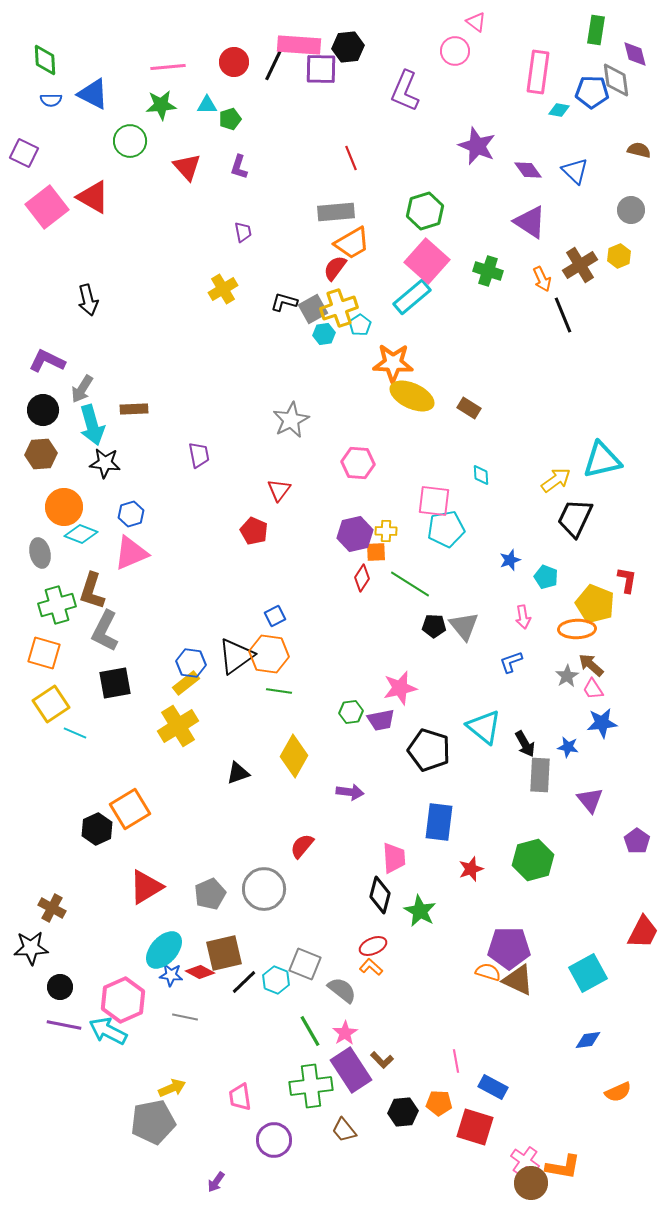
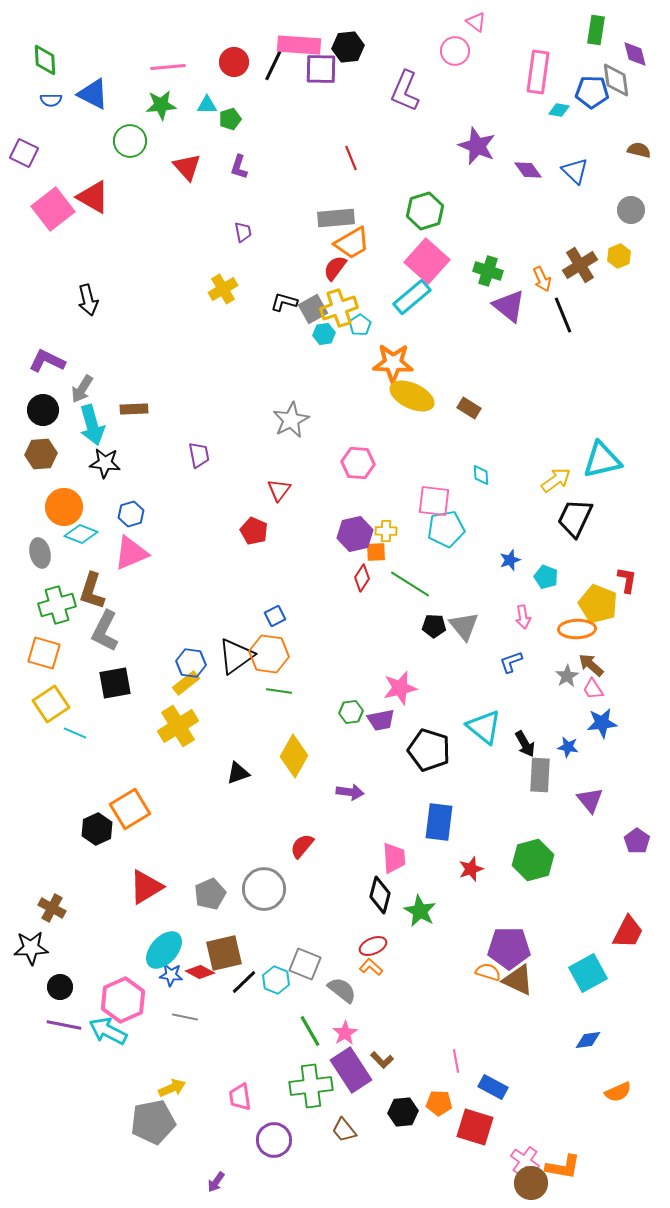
pink square at (47, 207): moved 6 px right, 2 px down
gray rectangle at (336, 212): moved 6 px down
purple triangle at (530, 222): moved 21 px left, 84 px down; rotated 6 degrees clockwise
yellow pentagon at (595, 604): moved 3 px right
red trapezoid at (643, 932): moved 15 px left
